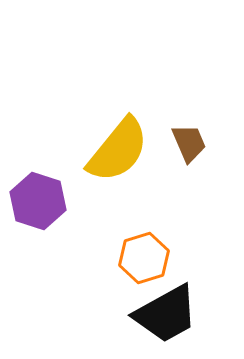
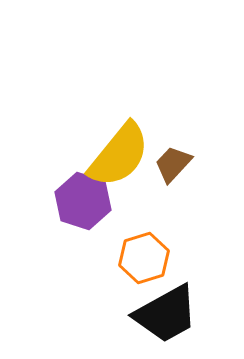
brown trapezoid: moved 16 px left, 21 px down; rotated 114 degrees counterclockwise
yellow semicircle: moved 1 px right, 5 px down
purple hexagon: moved 45 px right
